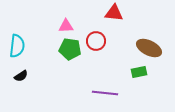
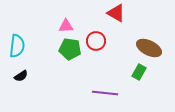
red triangle: moved 2 px right; rotated 24 degrees clockwise
green rectangle: rotated 49 degrees counterclockwise
